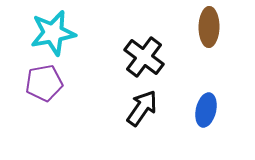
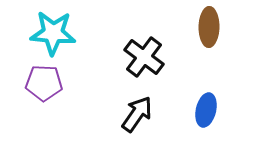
cyan star: rotated 15 degrees clockwise
purple pentagon: rotated 12 degrees clockwise
black arrow: moved 5 px left, 6 px down
